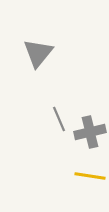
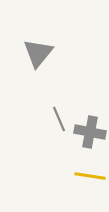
gray cross: rotated 24 degrees clockwise
